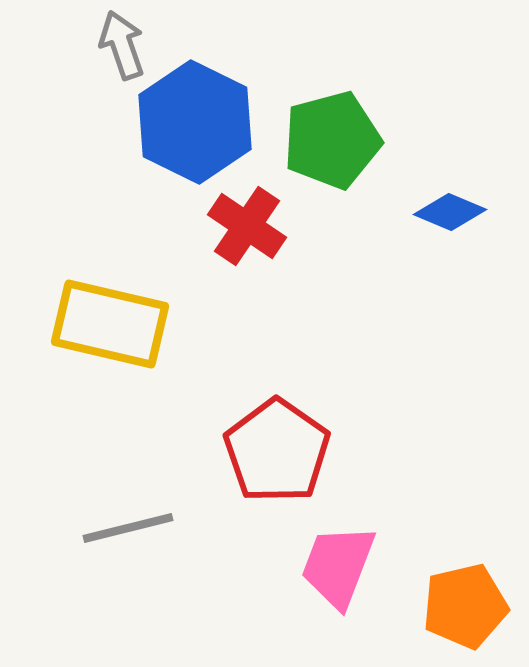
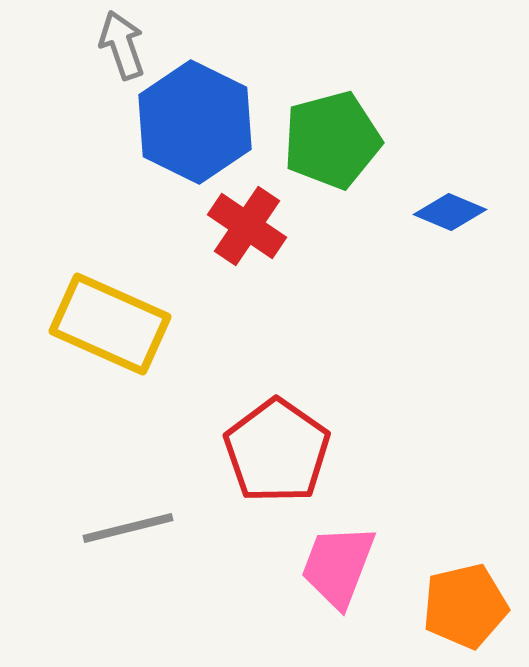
yellow rectangle: rotated 11 degrees clockwise
